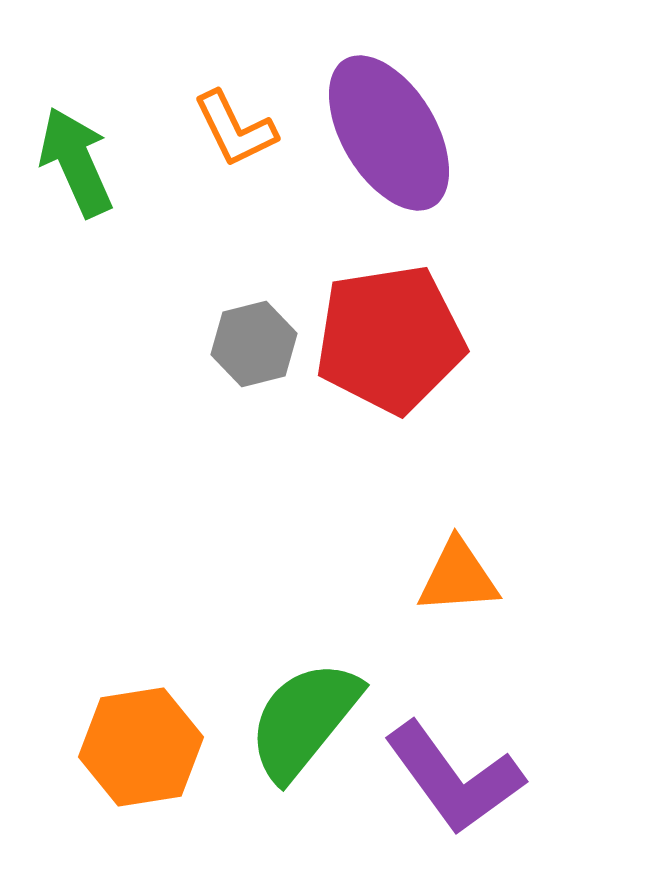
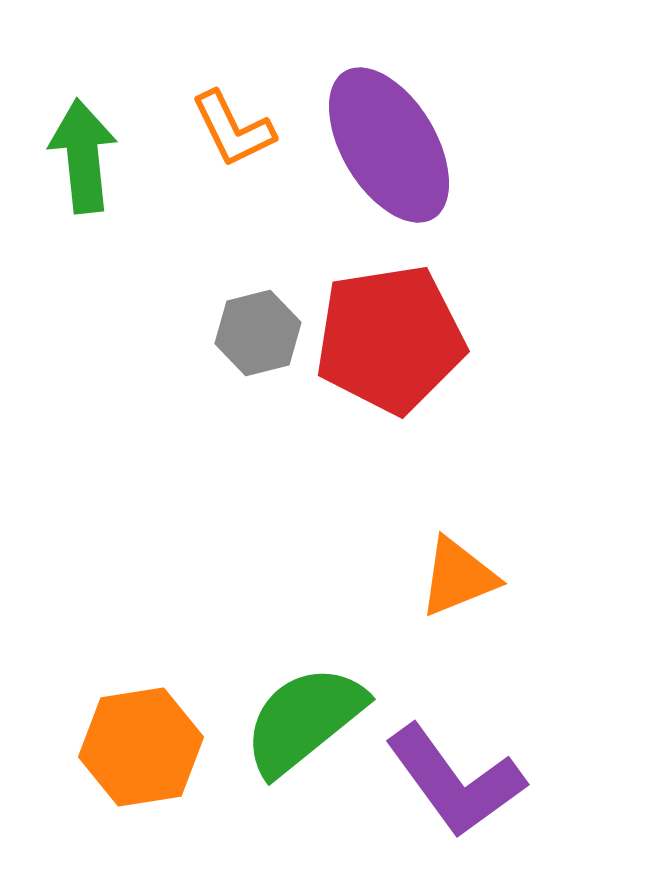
orange L-shape: moved 2 px left
purple ellipse: moved 12 px down
green arrow: moved 7 px right, 6 px up; rotated 18 degrees clockwise
gray hexagon: moved 4 px right, 11 px up
orange triangle: rotated 18 degrees counterclockwise
green semicircle: rotated 12 degrees clockwise
purple L-shape: moved 1 px right, 3 px down
